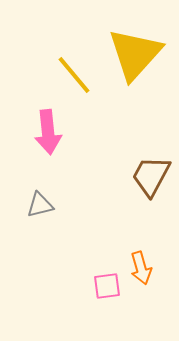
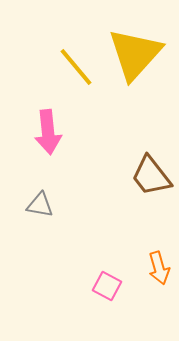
yellow line: moved 2 px right, 8 px up
brown trapezoid: rotated 66 degrees counterclockwise
gray triangle: rotated 24 degrees clockwise
orange arrow: moved 18 px right
pink square: rotated 36 degrees clockwise
